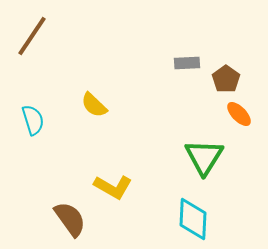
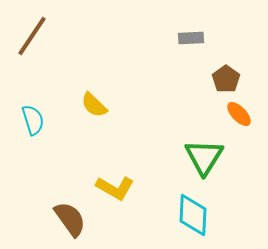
gray rectangle: moved 4 px right, 25 px up
yellow L-shape: moved 2 px right, 1 px down
cyan diamond: moved 4 px up
